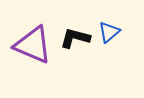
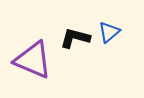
purple triangle: moved 15 px down
